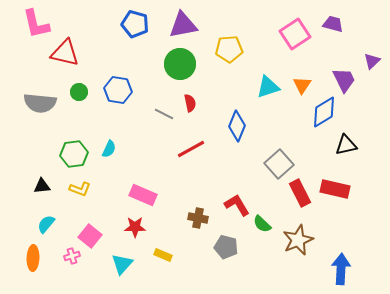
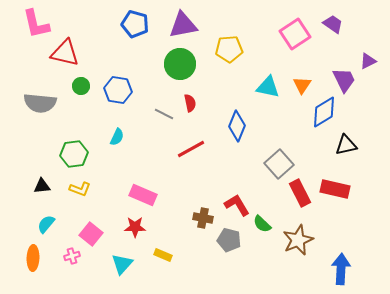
purple trapezoid at (333, 24): rotated 20 degrees clockwise
purple triangle at (372, 61): moved 4 px left; rotated 18 degrees clockwise
cyan triangle at (268, 87): rotated 30 degrees clockwise
green circle at (79, 92): moved 2 px right, 6 px up
cyan semicircle at (109, 149): moved 8 px right, 12 px up
brown cross at (198, 218): moved 5 px right
pink square at (90, 236): moved 1 px right, 2 px up
gray pentagon at (226, 247): moved 3 px right, 7 px up
